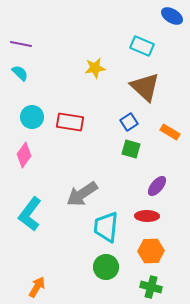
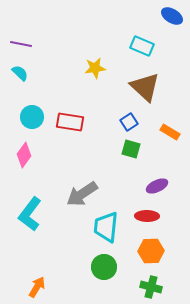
purple ellipse: rotated 25 degrees clockwise
green circle: moved 2 px left
